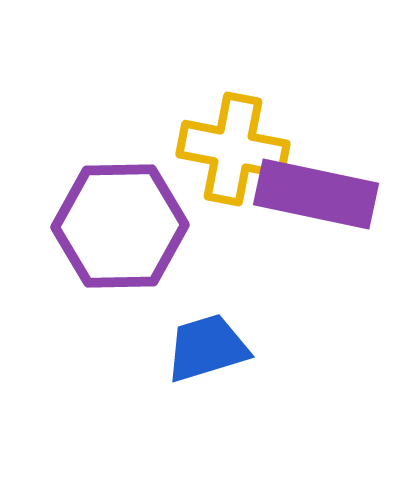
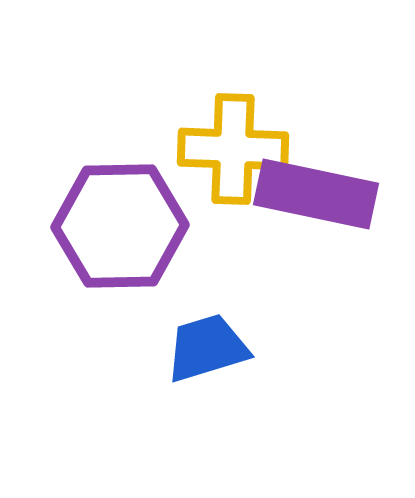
yellow cross: rotated 9 degrees counterclockwise
